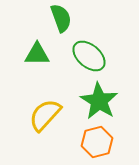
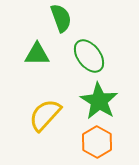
green ellipse: rotated 12 degrees clockwise
orange hexagon: rotated 16 degrees counterclockwise
